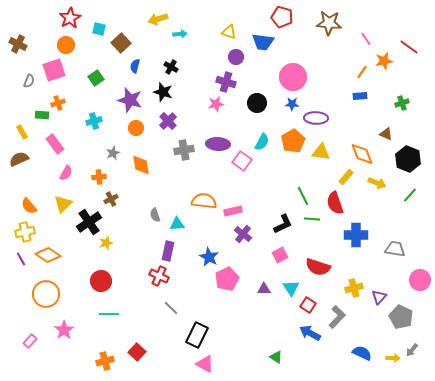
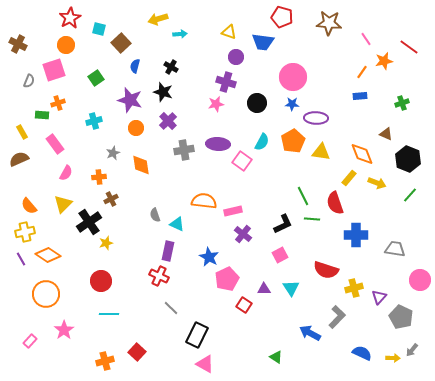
yellow rectangle at (346, 177): moved 3 px right, 1 px down
cyan triangle at (177, 224): rotated 28 degrees clockwise
red semicircle at (318, 267): moved 8 px right, 3 px down
red square at (308, 305): moved 64 px left
